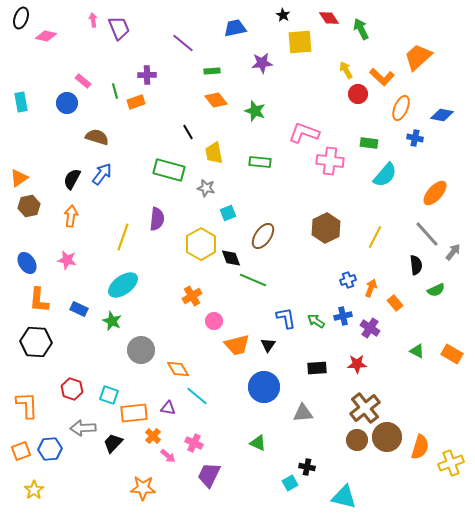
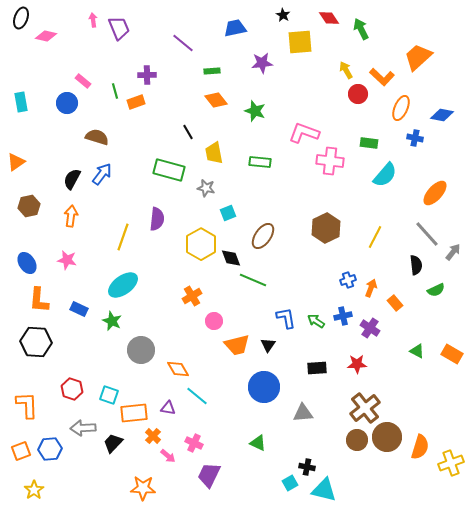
orange triangle at (19, 178): moved 3 px left, 16 px up
cyan triangle at (344, 497): moved 20 px left, 7 px up
